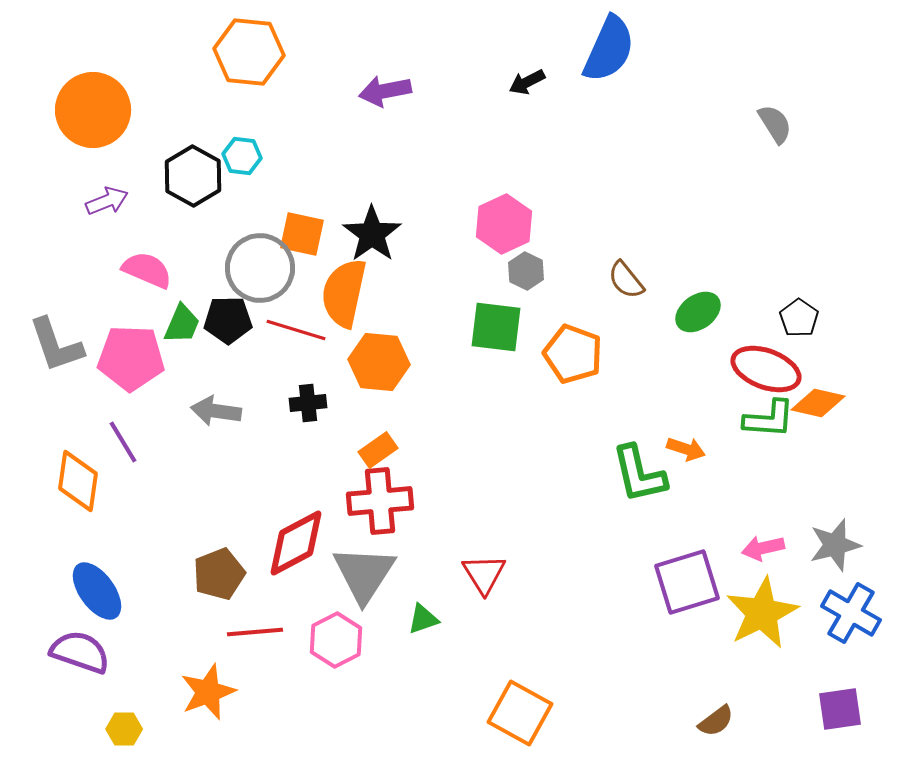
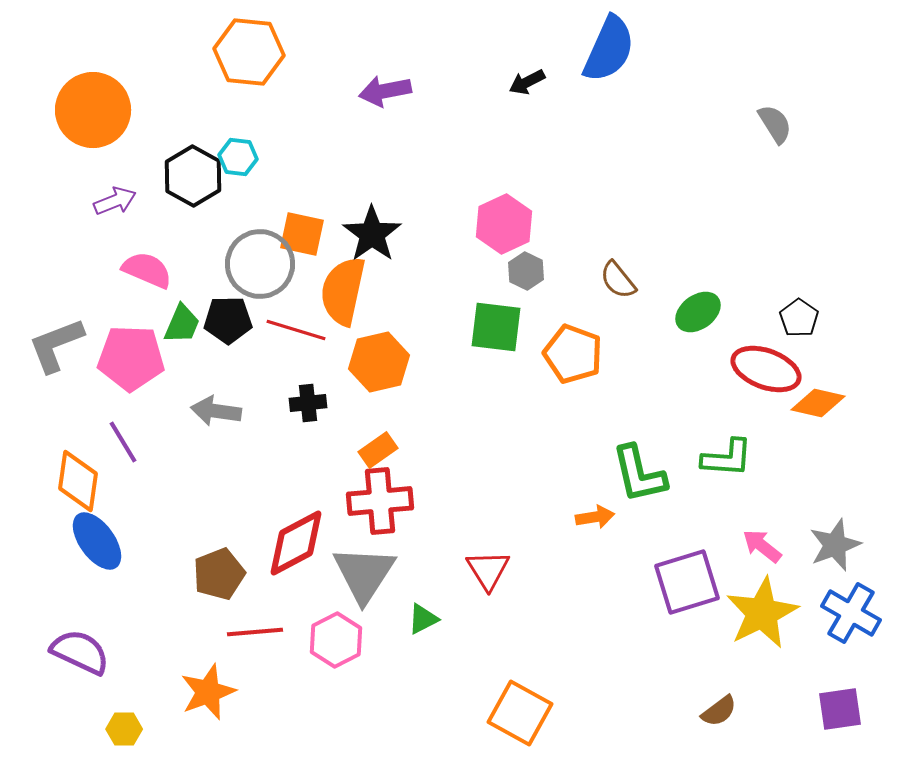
cyan hexagon at (242, 156): moved 4 px left, 1 px down
purple arrow at (107, 201): moved 8 px right
gray circle at (260, 268): moved 4 px up
brown semicircle at (626, 280): moved 8 px left
orange semicircle at (344, 293): moved 1 px left, 2 px up
gray L-shape at (56, 345): rotated 88 degrees clockwise
orange hexagon at (379, 362): rotated 18 degrees counterclockwise
green L-shape at (769, 419): moved 42 px left, 39 px down
orange arrow at (686, 449): moved 91 px left, 68 px down; rotated 27 degrees counterclockwise
gray star at (835, 545): rotated 6 degrees counterclockwise
pink arrow at (763, 548): moved 1 px left, 2 px up; rotated 51 degrees clockwise
red triangle at (484, 574): moved 4 px right, 4 px up
blue ellipse at (97, 591): moved 50 px up
green triangle at (423, 619): rotated 8 degrees counterclockwise
purple semicircle at (80, 652): rotated 6 degrees clockwise
brown semicircle at (716, 721): moved 3 px right, 10 px up
